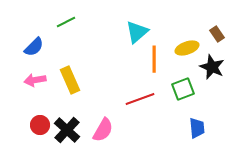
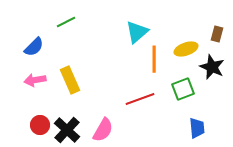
brown rectangle: rotated 49 degrees clockwise
yellow ellipse: moved 1 px left, 1 px down
